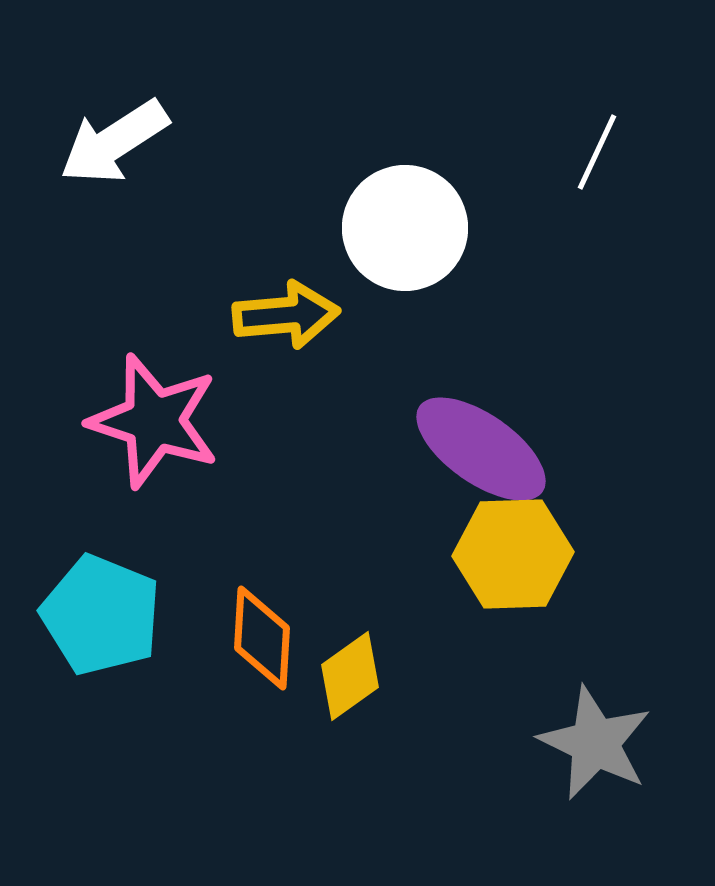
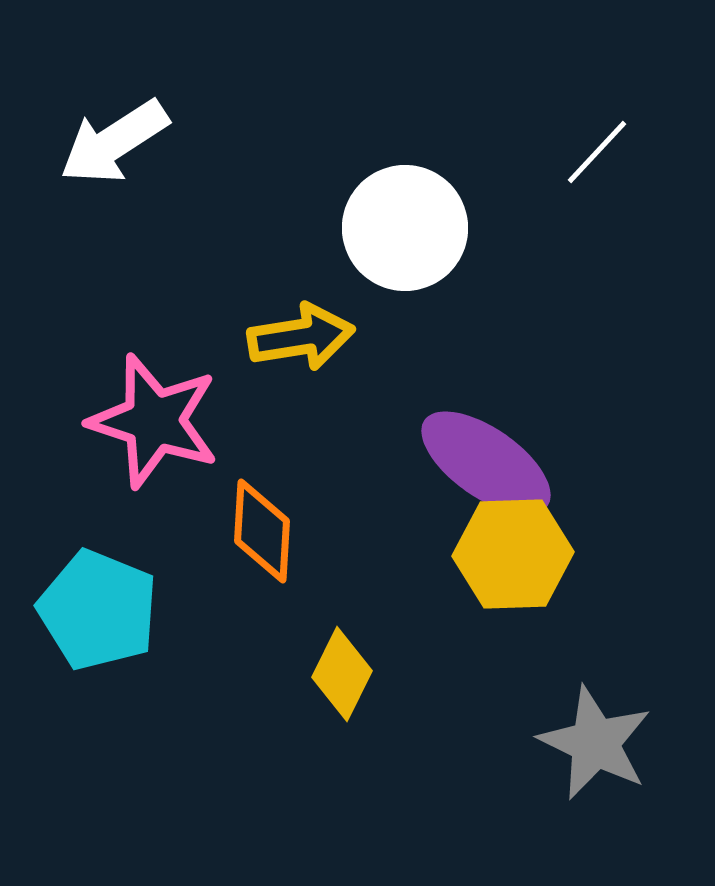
white line: rotated 18 degrees clockwise
yellow arrow: moved 15 px right, 22 px down; rotated 4 degrees counterclockwise
purple ellipse: moved 5 px right, 14 px down
cyan pentagon: moved 3 px left, 5 px up
orange diamond: moved 107 px up
yellow diamond: moved 8 px left, 2 px up; rotated 28 degrees counterclockwise
